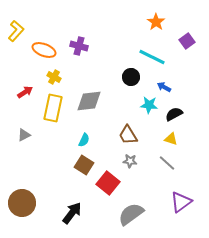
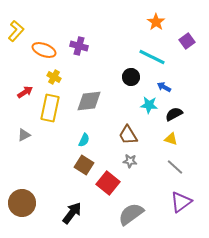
yellow rectangle: moved 3 px left
gray line: moved 8 px right, 4 px down
